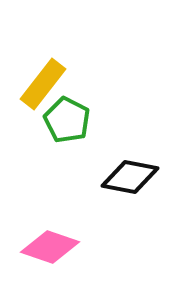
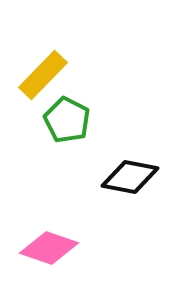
yellow rectangle: moved 9 px up; rotated 6 degrees clockwise
pink diamond: moved 1 px left, 1 px down
